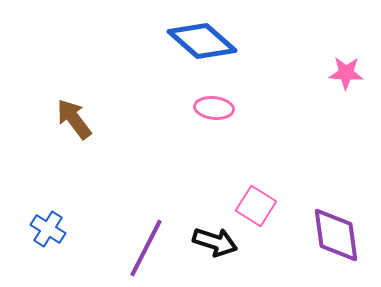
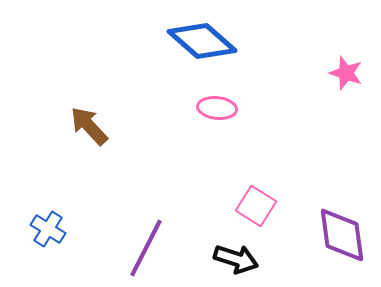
pink star: rotated 16 degrees clockwise
pink ellipse: moved 3 px right
brown arrow: moved 15 px right, 7 px down; rotated 6 degrees counterclockwise
purple diamond: moved 6 px right
black arrow: moved 21 px right, 17 px down
